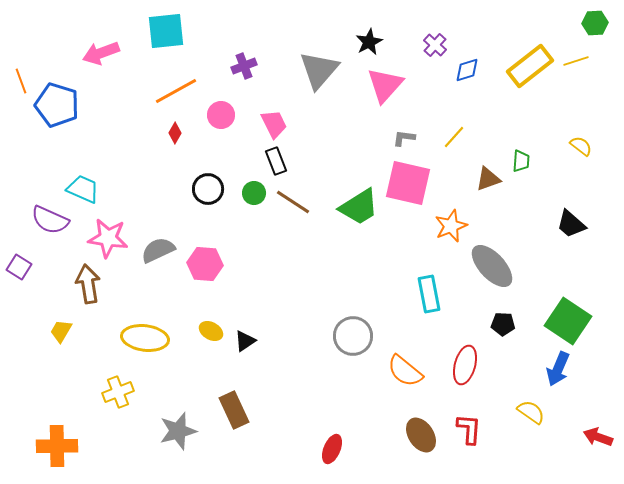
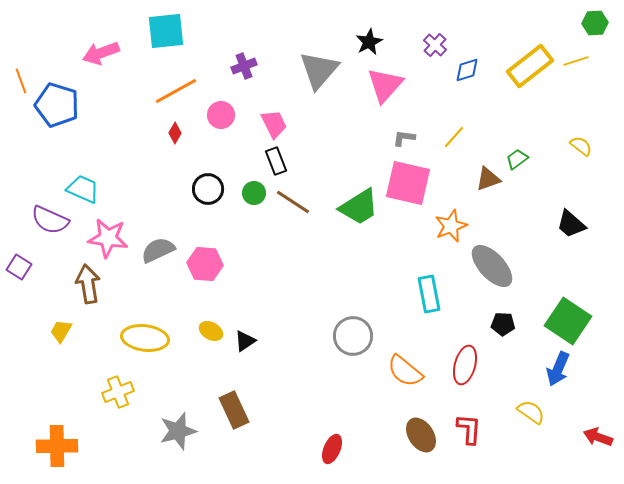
green trapezoid at (521, 161): moved 4 px left, 2 px up; rotated 130 degrees counterclockwise
